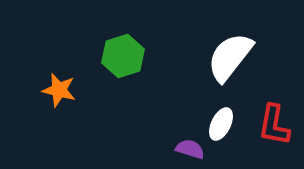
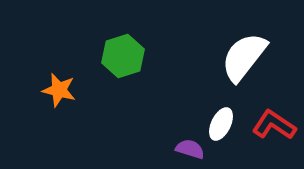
white semicircle: moved 14 px right
red L-shape: rotated 114 degrees clockwise
